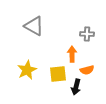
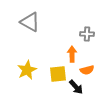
gray triangle: moved 4 px left, 4 px up
black arrow: rotated 56 degrees counterclockwise
